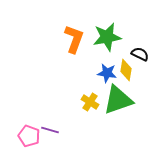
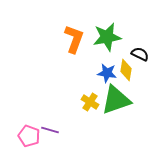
green triangle: moved 2 px left
